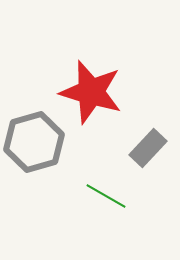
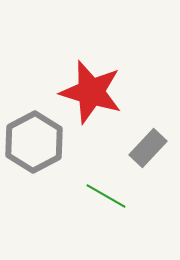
gray hexagon: rotated 12 degrees counterclockwise
